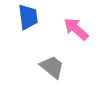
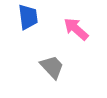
gray trapezoid: rotated 8 degrees clockwise
